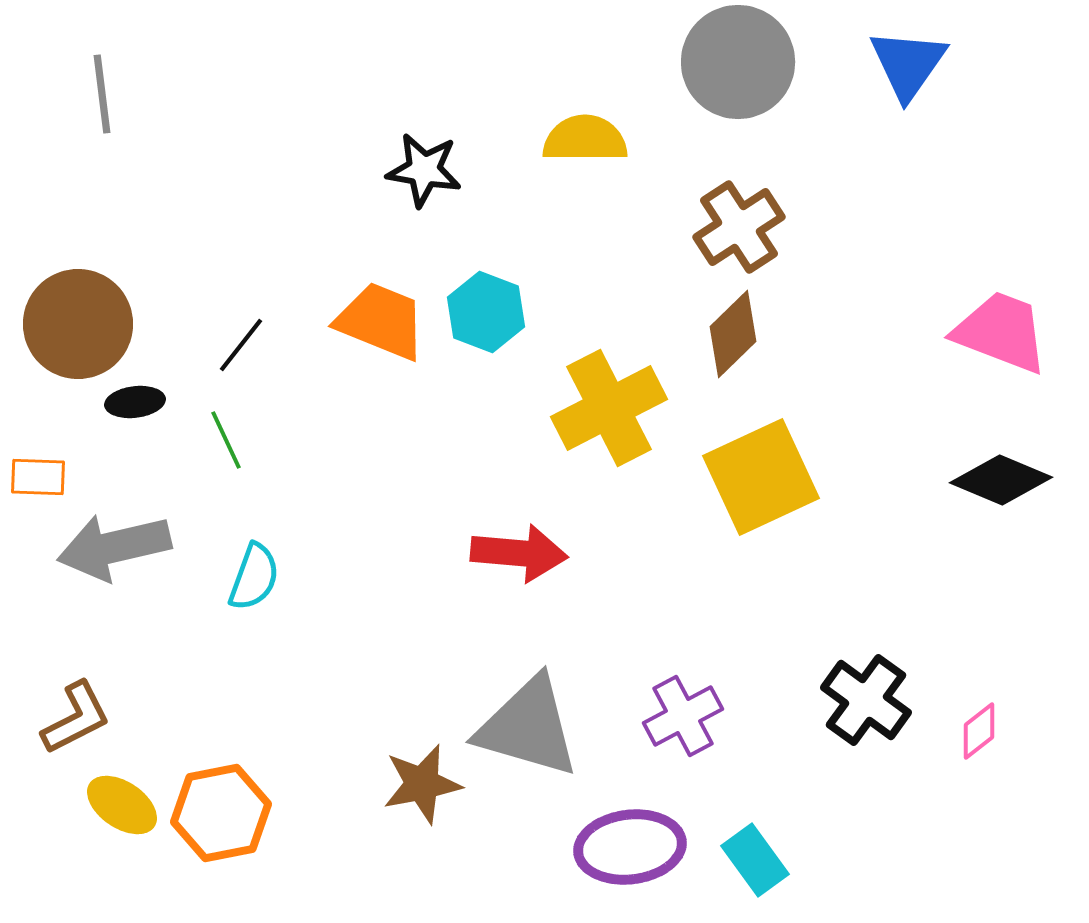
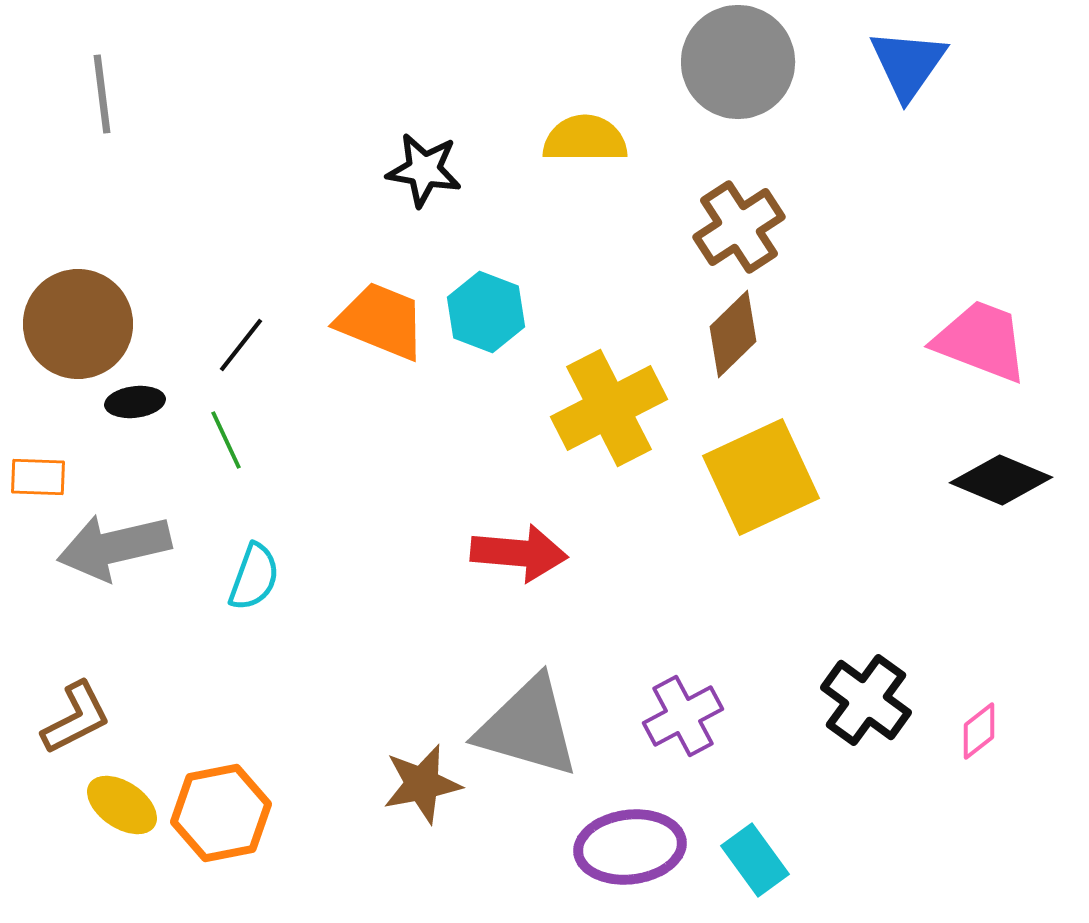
pink trapezoid: moved 20 px left, 9 px down
